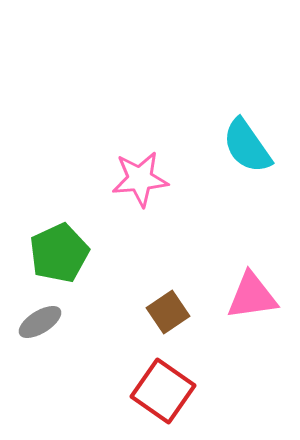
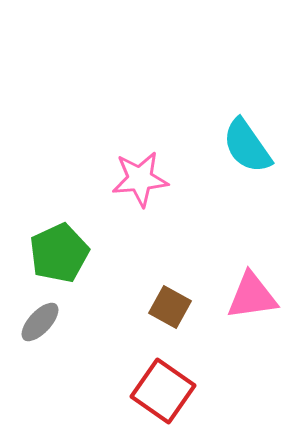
brown square: moved 2 px right, 5 px up; rotated 27 degrees counterclockwise
gray ellipse: rotated 15 degrees counterclockwise
